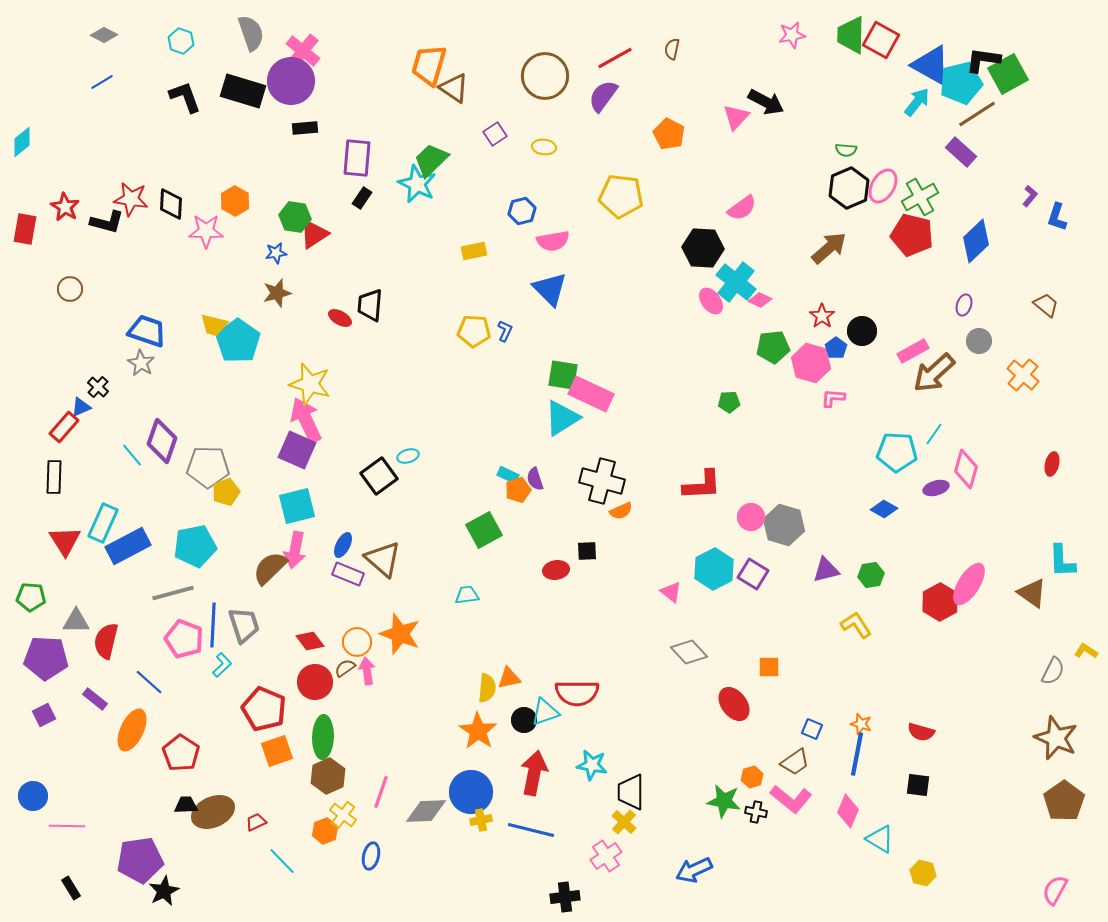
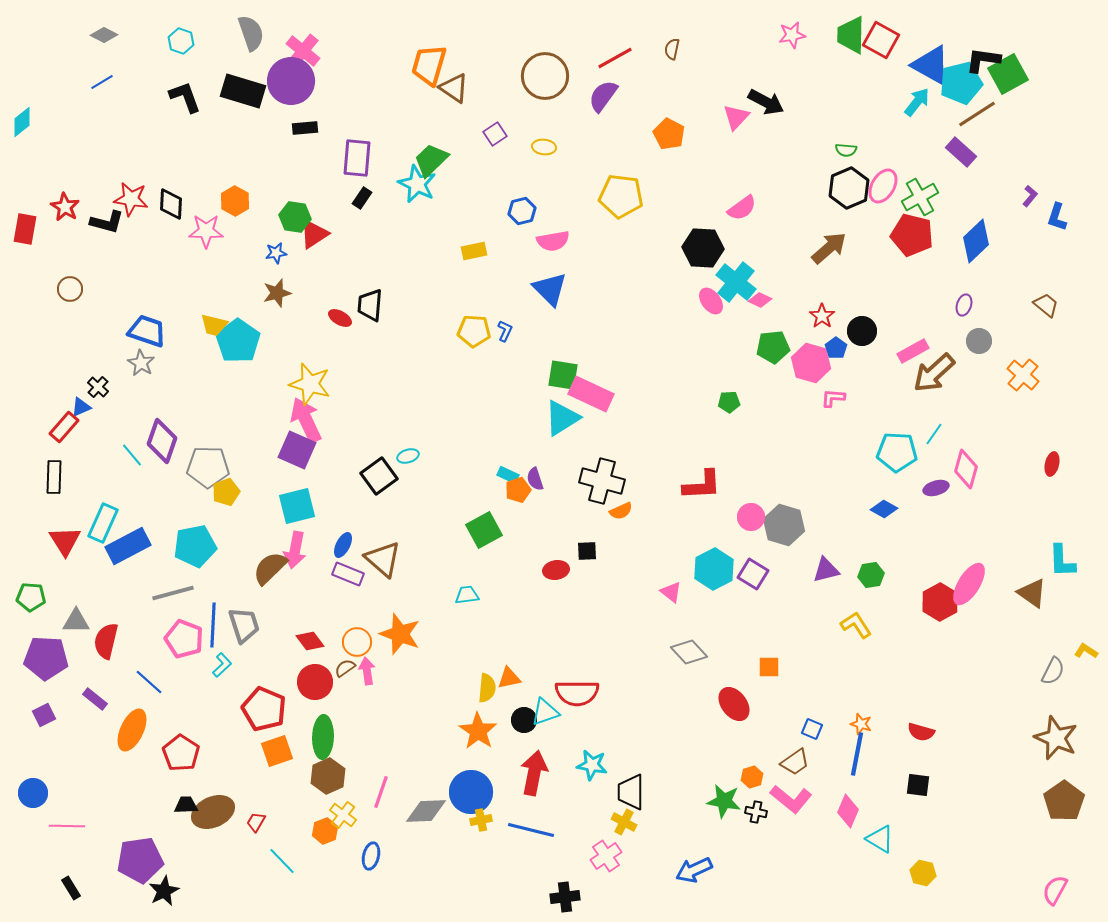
cyan diamond at (22, 142): moved 20 px up
blue circle at (33, 796): moved 3 px up
red trapezoid at (256, 822): rotated 35 degrees counterclockwise
yellow cross at (624, 822): rotated 15 degrees counterclockwise
